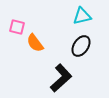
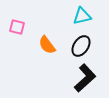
orange semicircle: moved 12 px right, 2 px down
black L-shape: moved 24 px right
